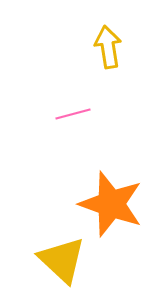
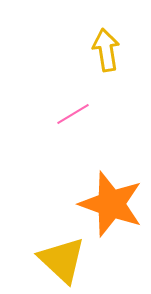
yellow arrow: moved 2 px left, 3 px down
pink line: rotated 16 degrees counterclockwise
